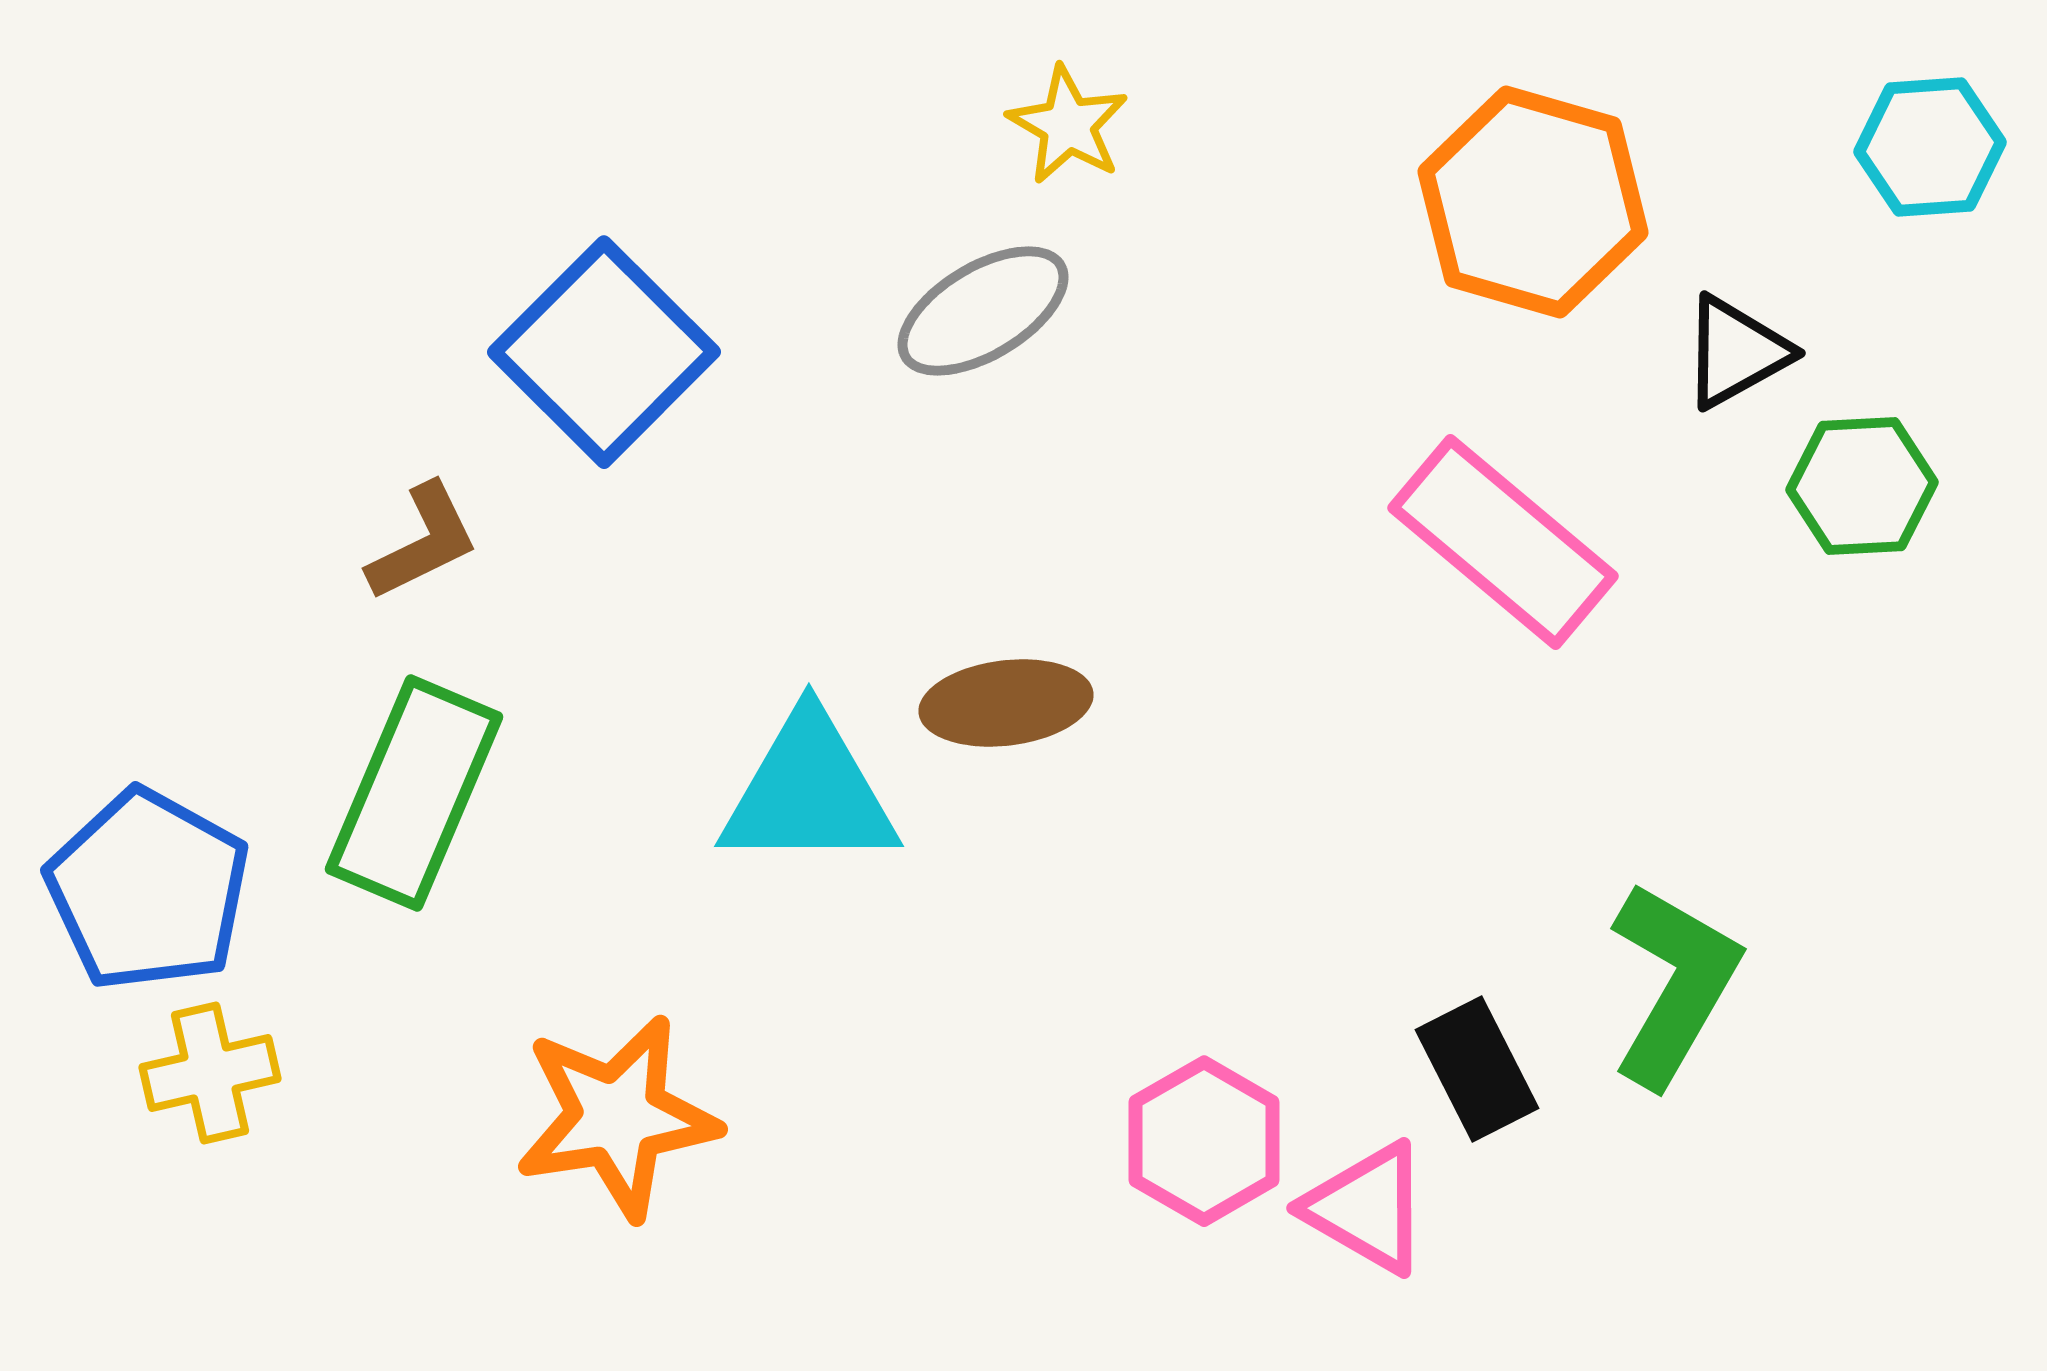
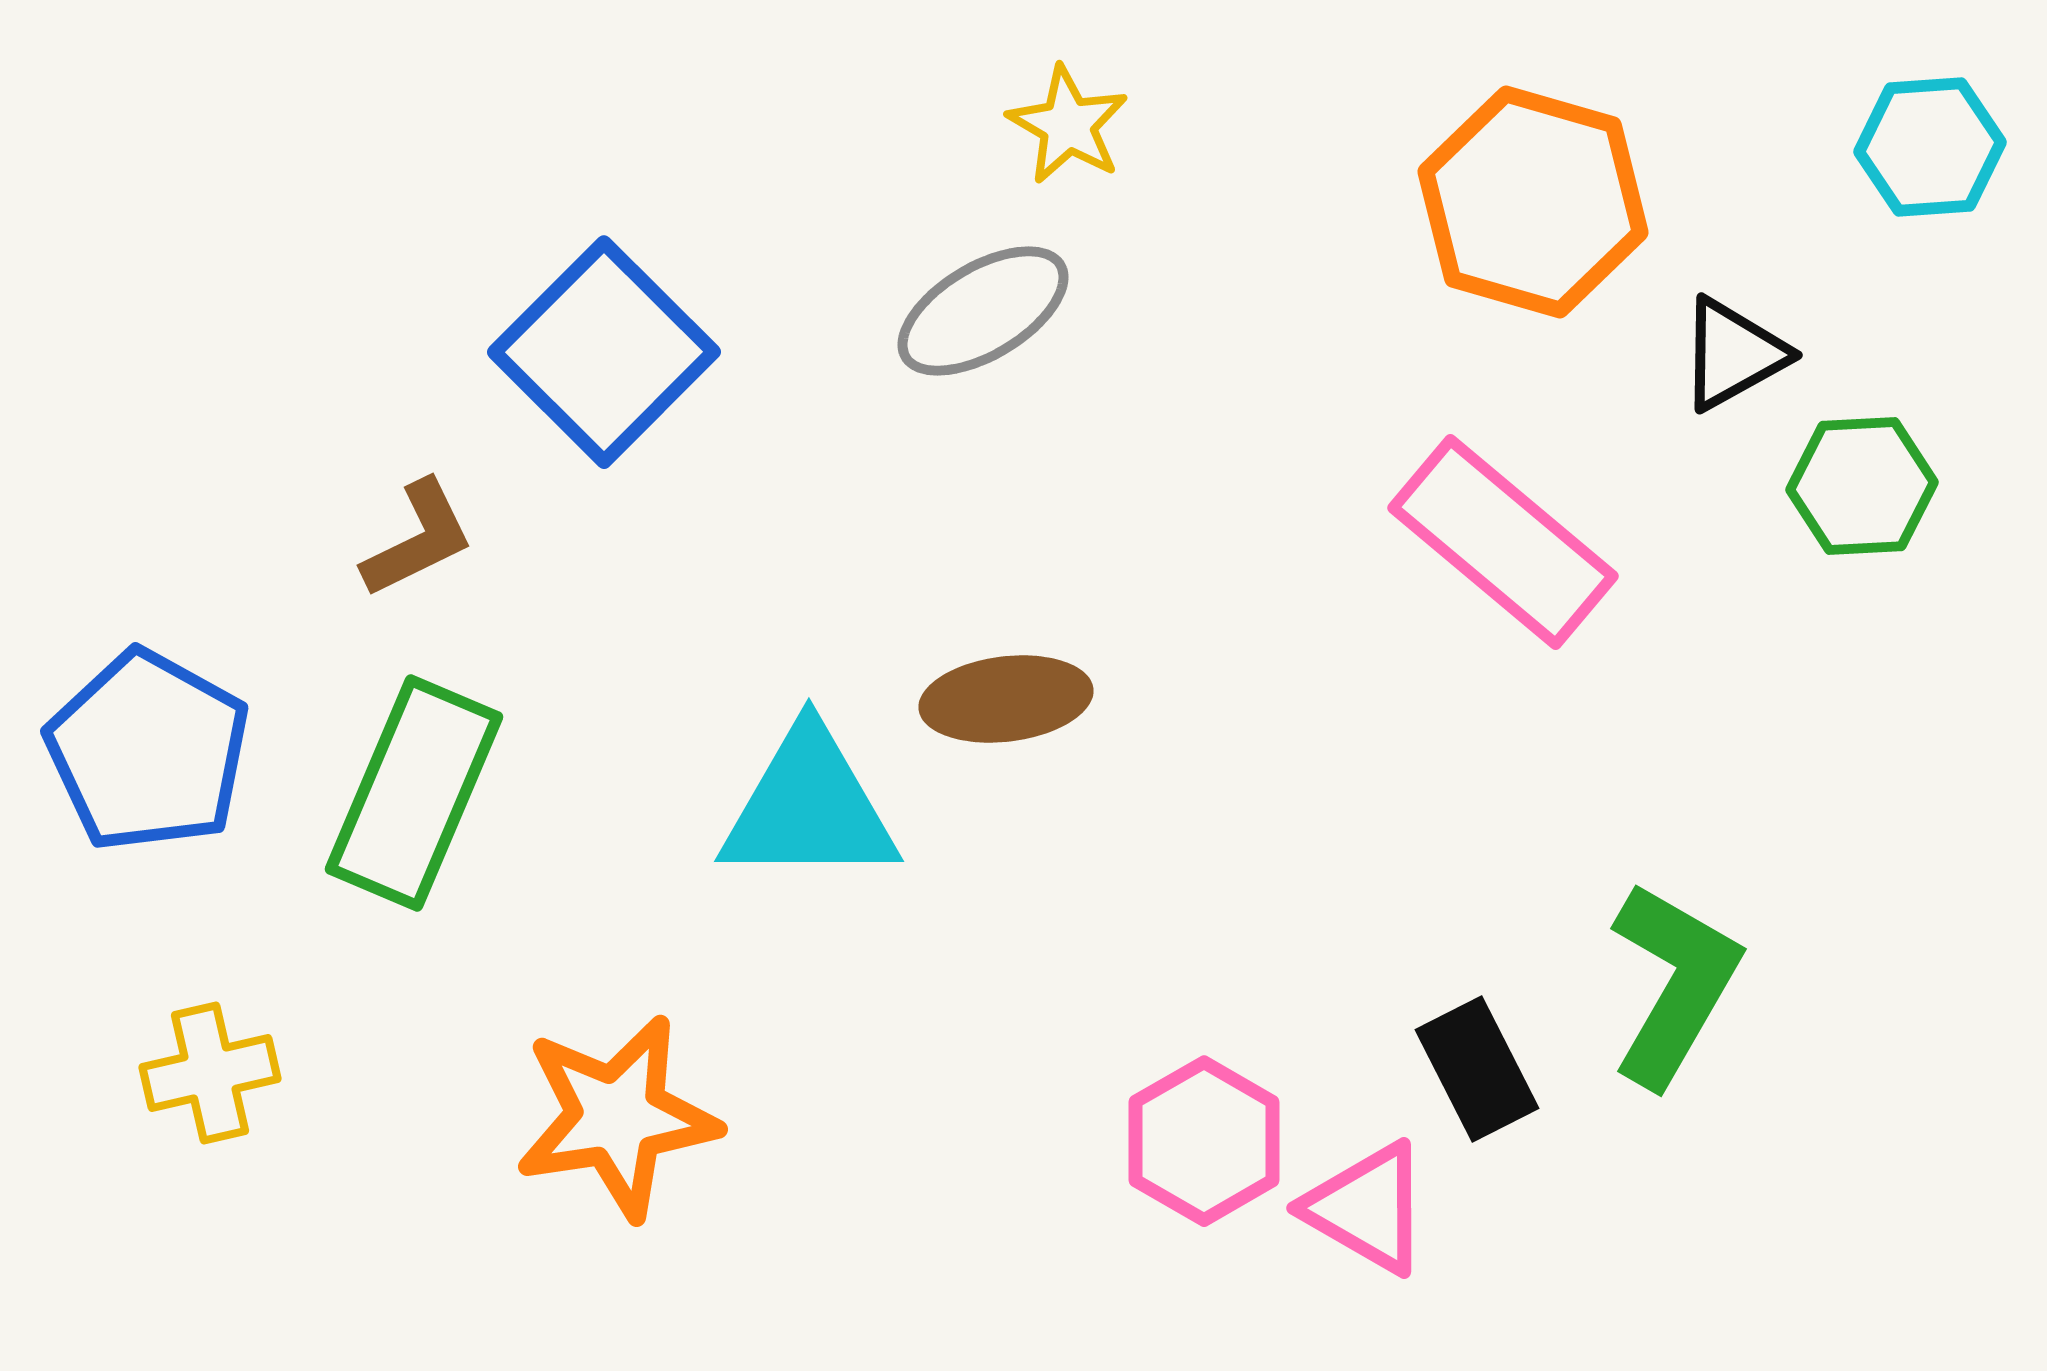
black triangle: moved 3 px left, 2 px down
brown L-shape: moved 5 px left, 3 px up
brown ellipse: moved 4 px up
cyan triangle: moved 15 px down
blue pentagon: moved 139 px up
